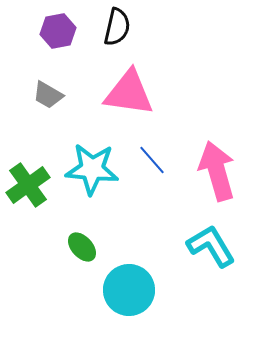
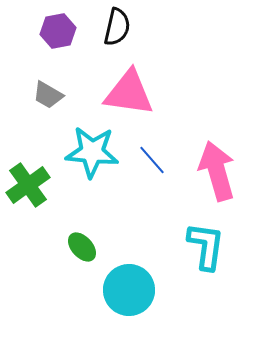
cyan star: moved 17 px up
cyan L-shape: moved 5 px left; rotated 39 degrees clockwise
